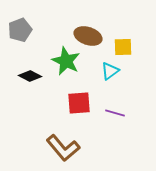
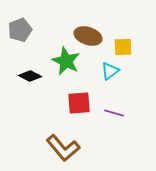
purple line: moved 1 px left
